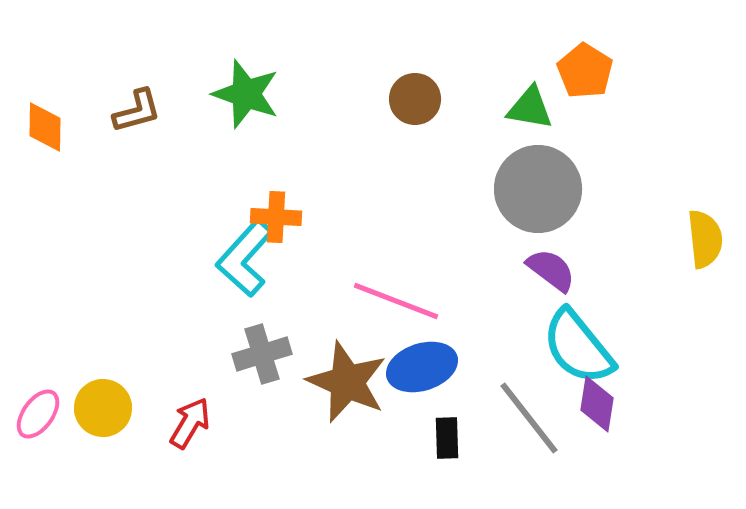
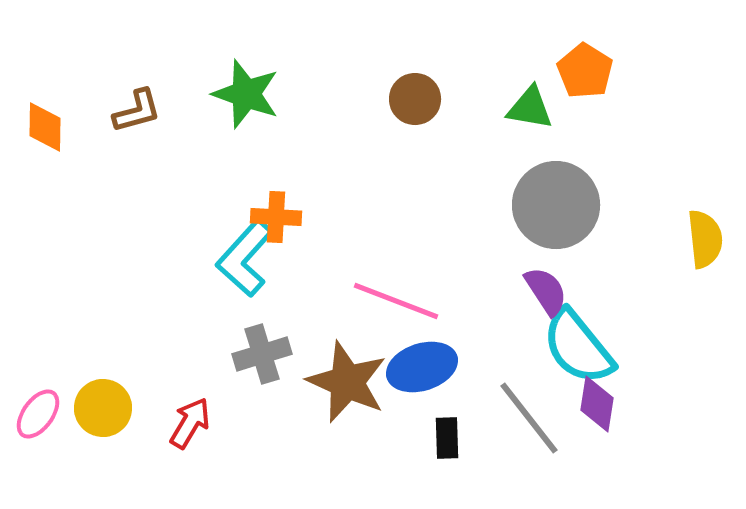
gray circle: moved 18 px right, 16 px down
purple semicircle: moved 5 px left, 21 px down; rotated 20 degrees clockwise
